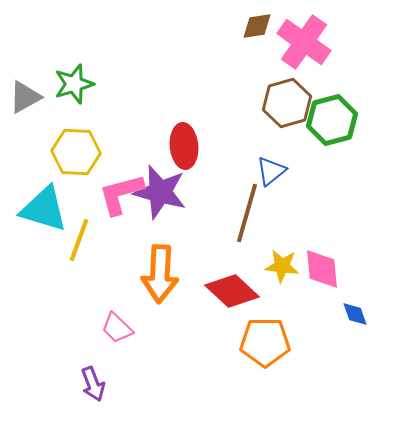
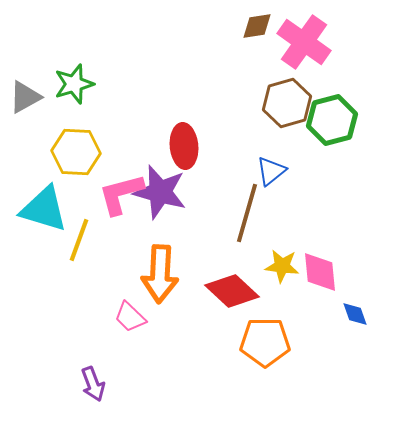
pink diamond: moved 2 px left, 3 px down
pink trapezoid: moved 13 px right, 11 px up
